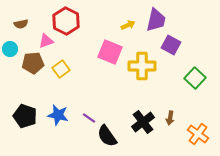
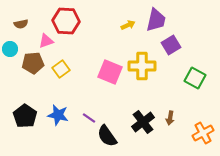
red hexagon: rotated 24 degrees counterclockwise
purple square: rotated 30 degrees clockwise
pink square: moved 20 px down
green square: rotated 15 degrees counterclockwise
black pentagon: rotated 15 degrees clockwise
orange cross: moved 5 px right, 1 px up; rotated 25 degrees clockwise
